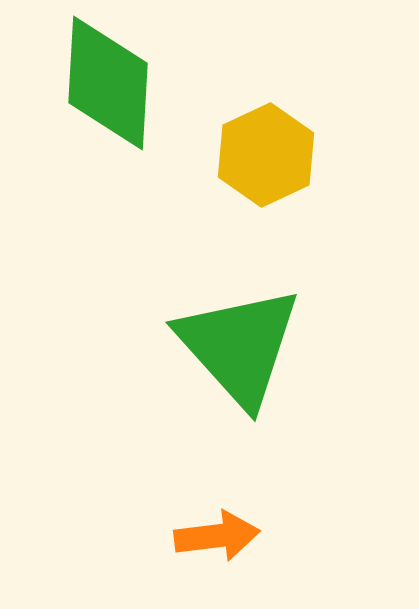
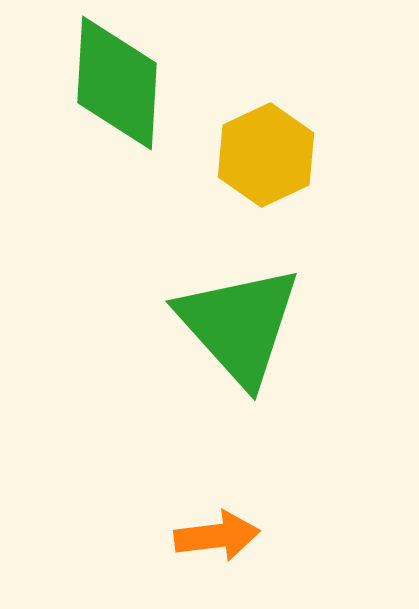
green diamond: moved 9 px right
green triangle: moved 21 px up
